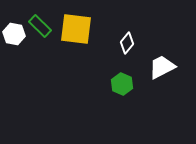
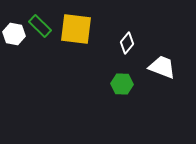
white trapezoid: rotated 48 degrees clockwise
green hexagon: rotated 20 degrees counterclockwise
